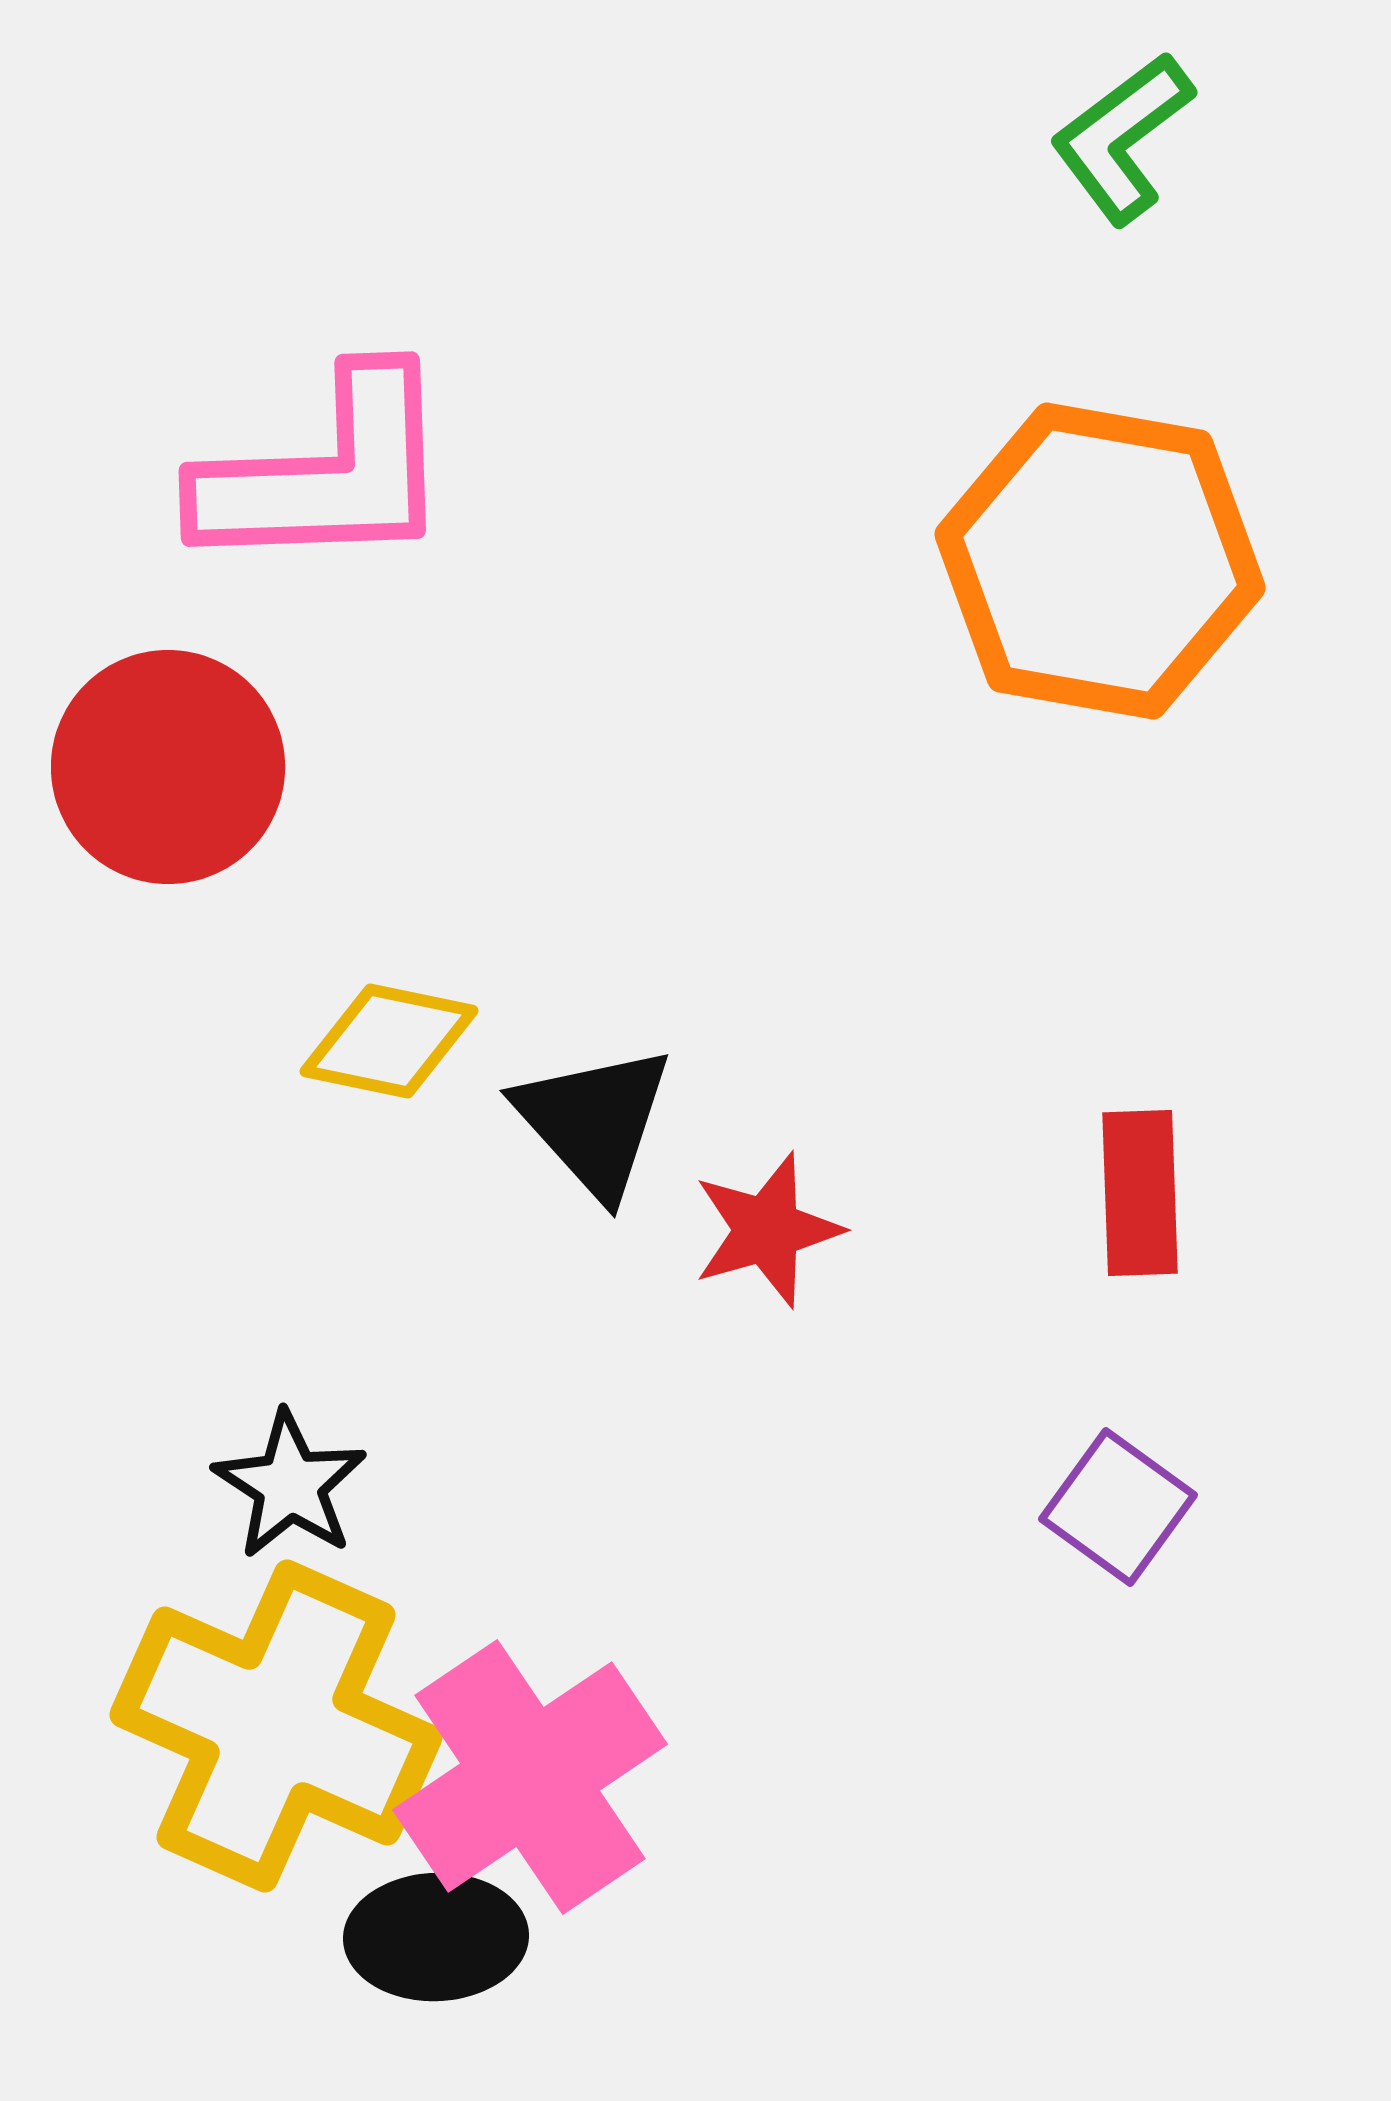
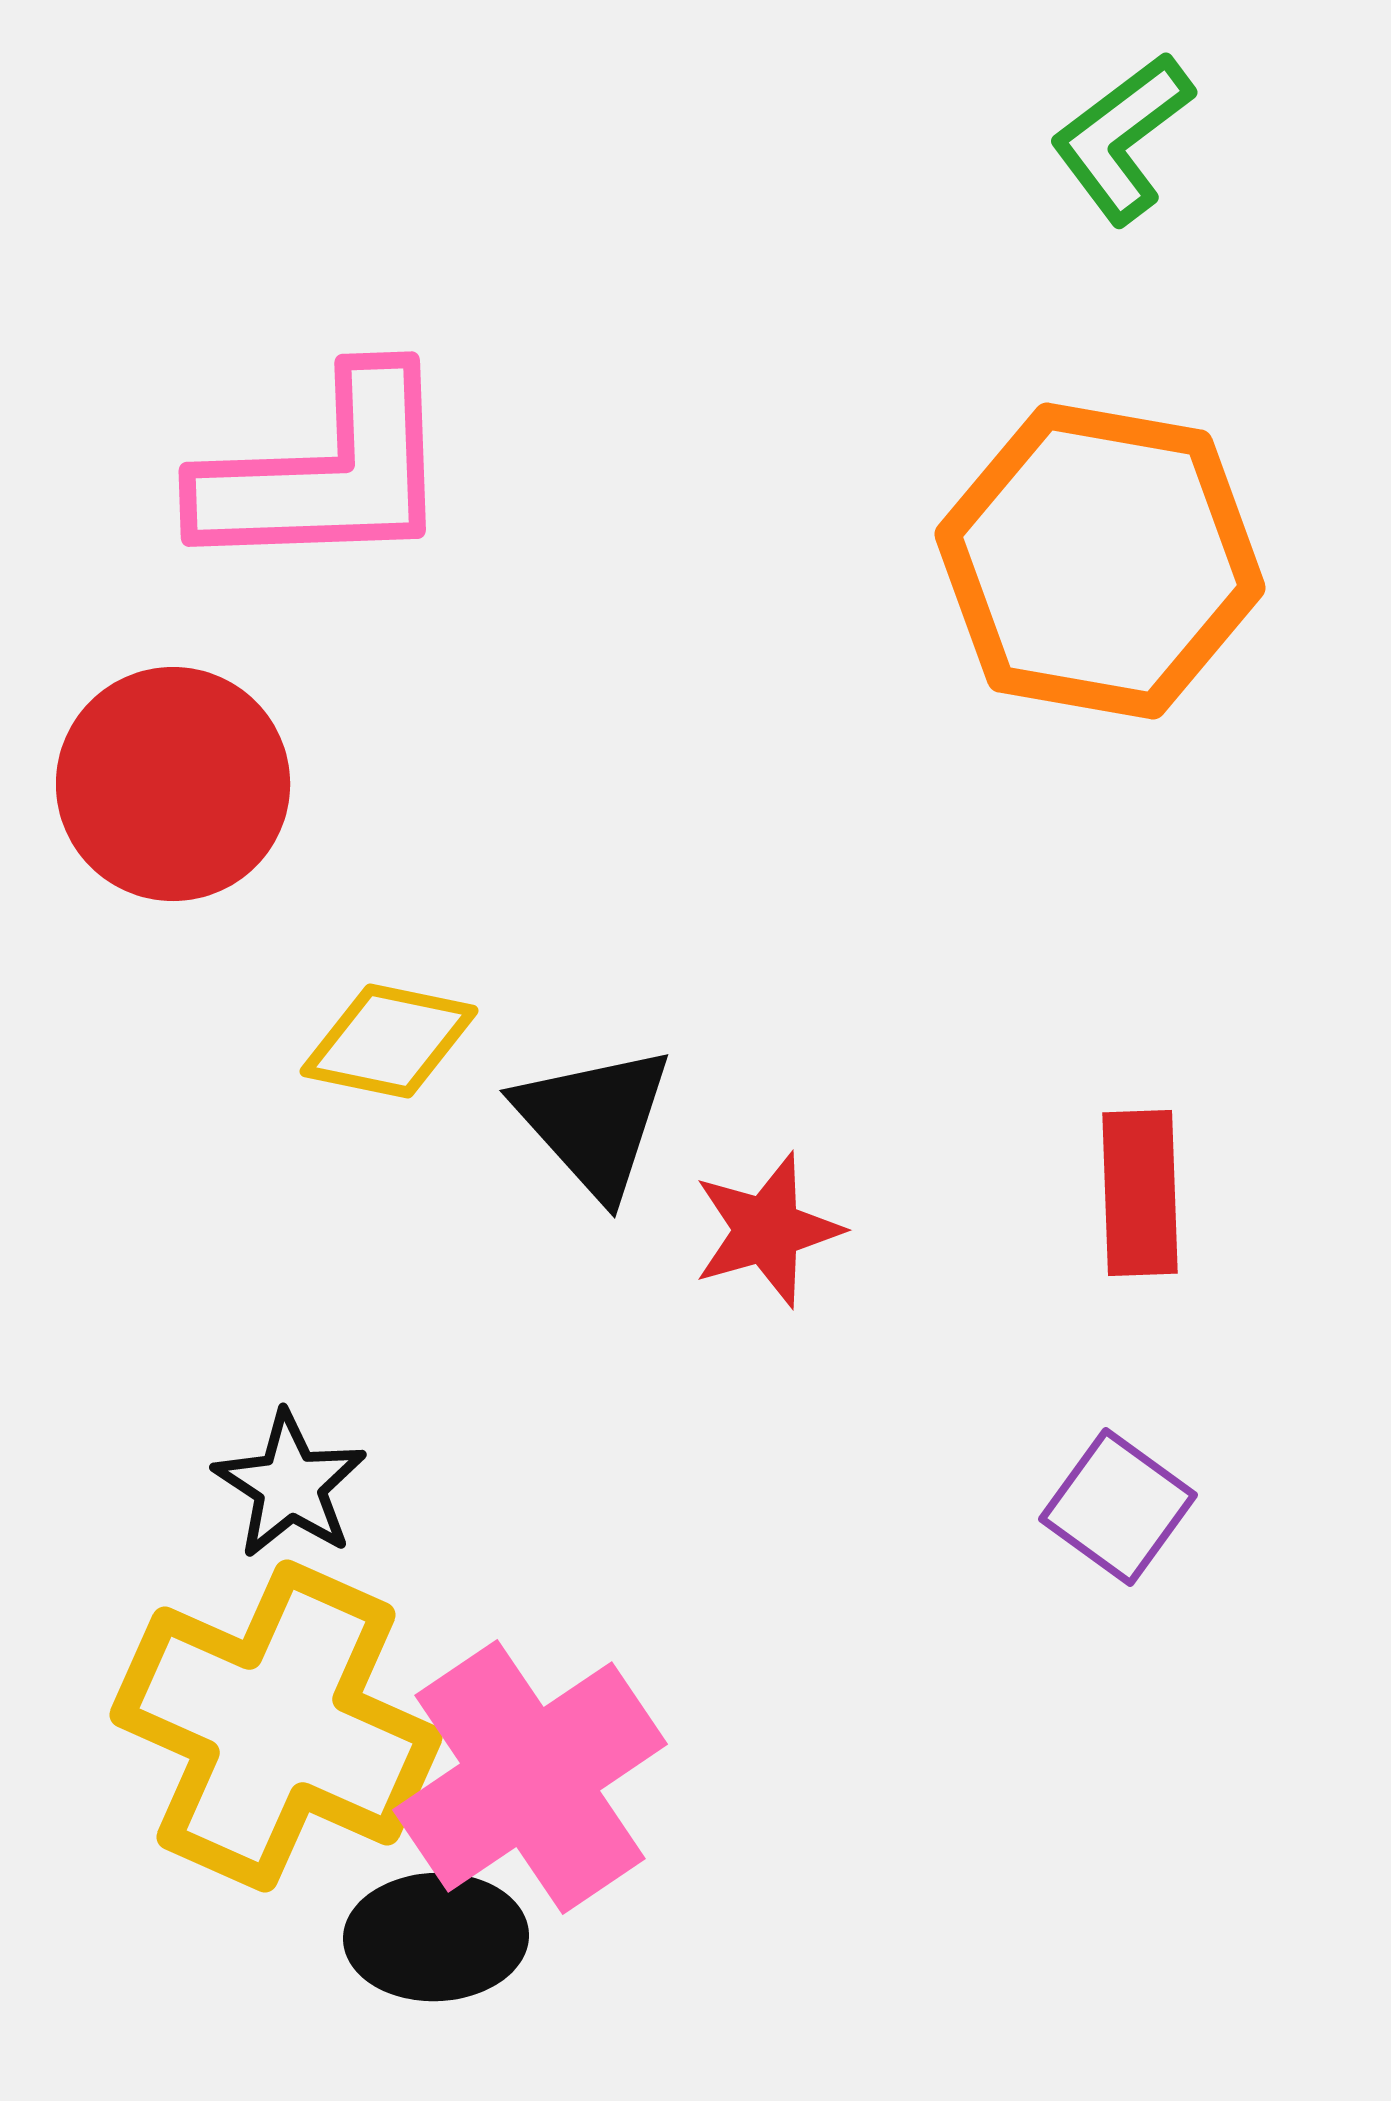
red circle: moved 5 px right, 17 px down
